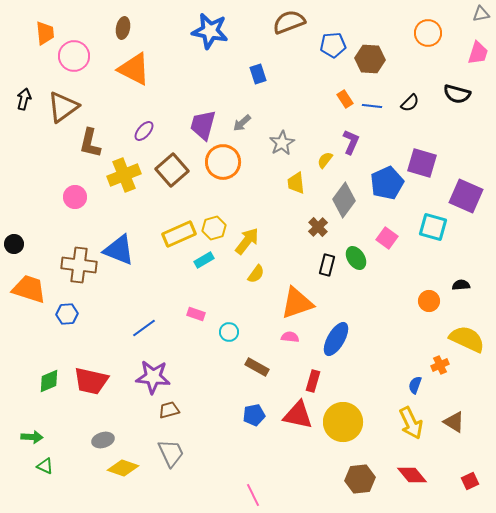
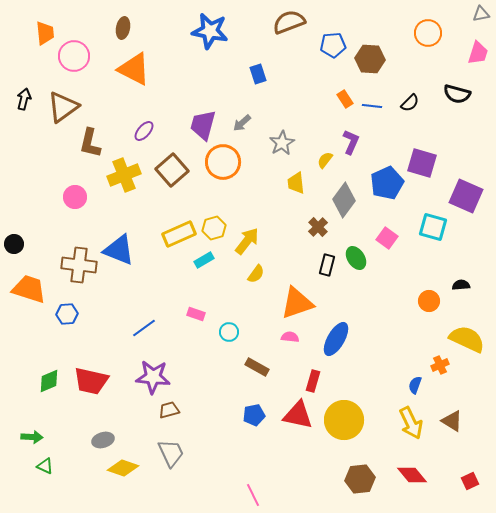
yellow circle at (343, 422): moved 1 px right, 2 px up
brown triangle at (454, 422): moved 2 px left, 1 px up
